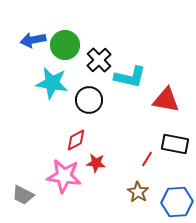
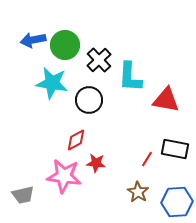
cyan L-shape: rotated 80 degrees clockwise
black rectangle: moved 5 px down
gray trapezoid: rotated 40 degrees counterclockwise
